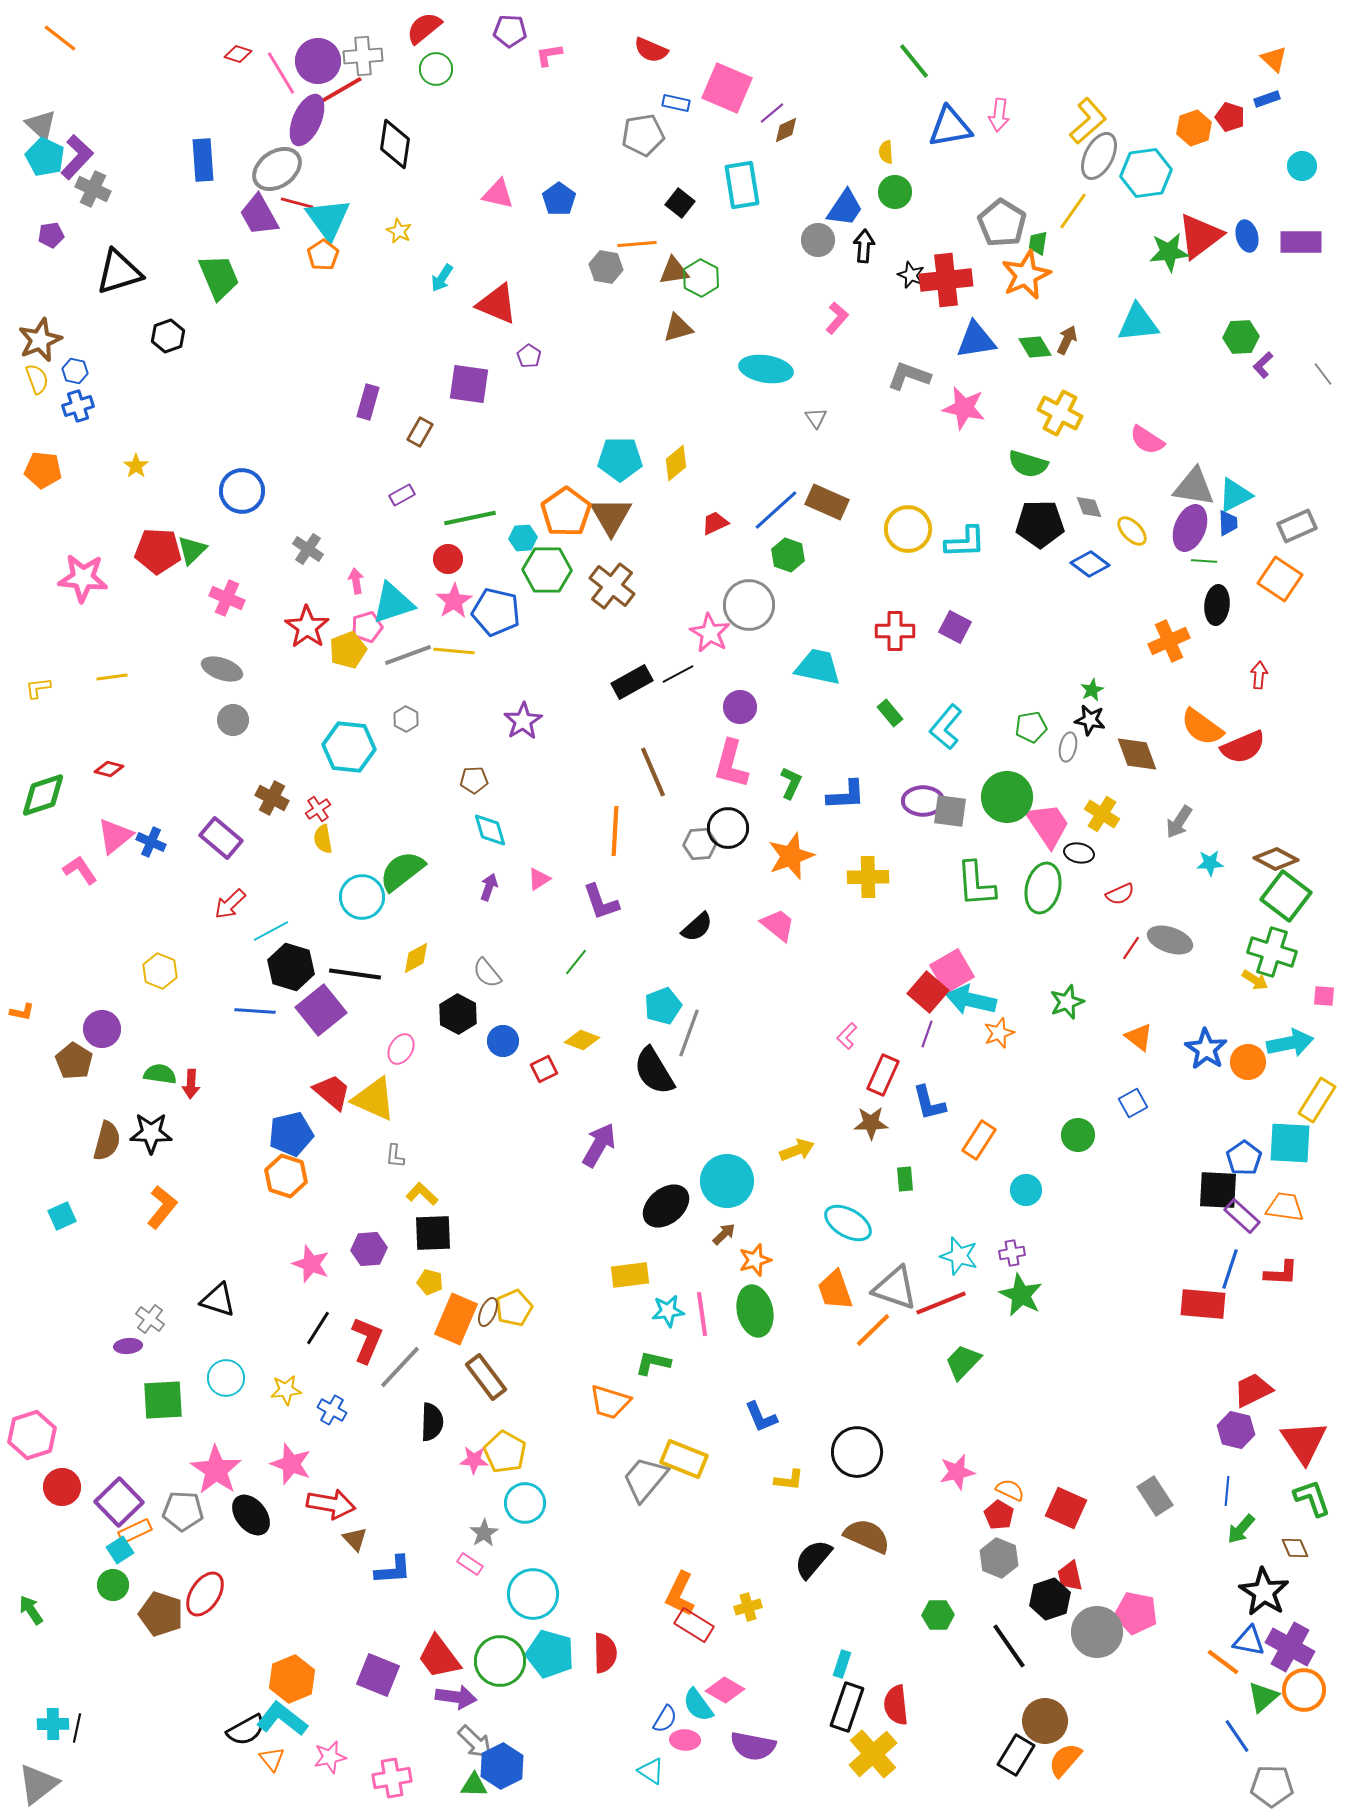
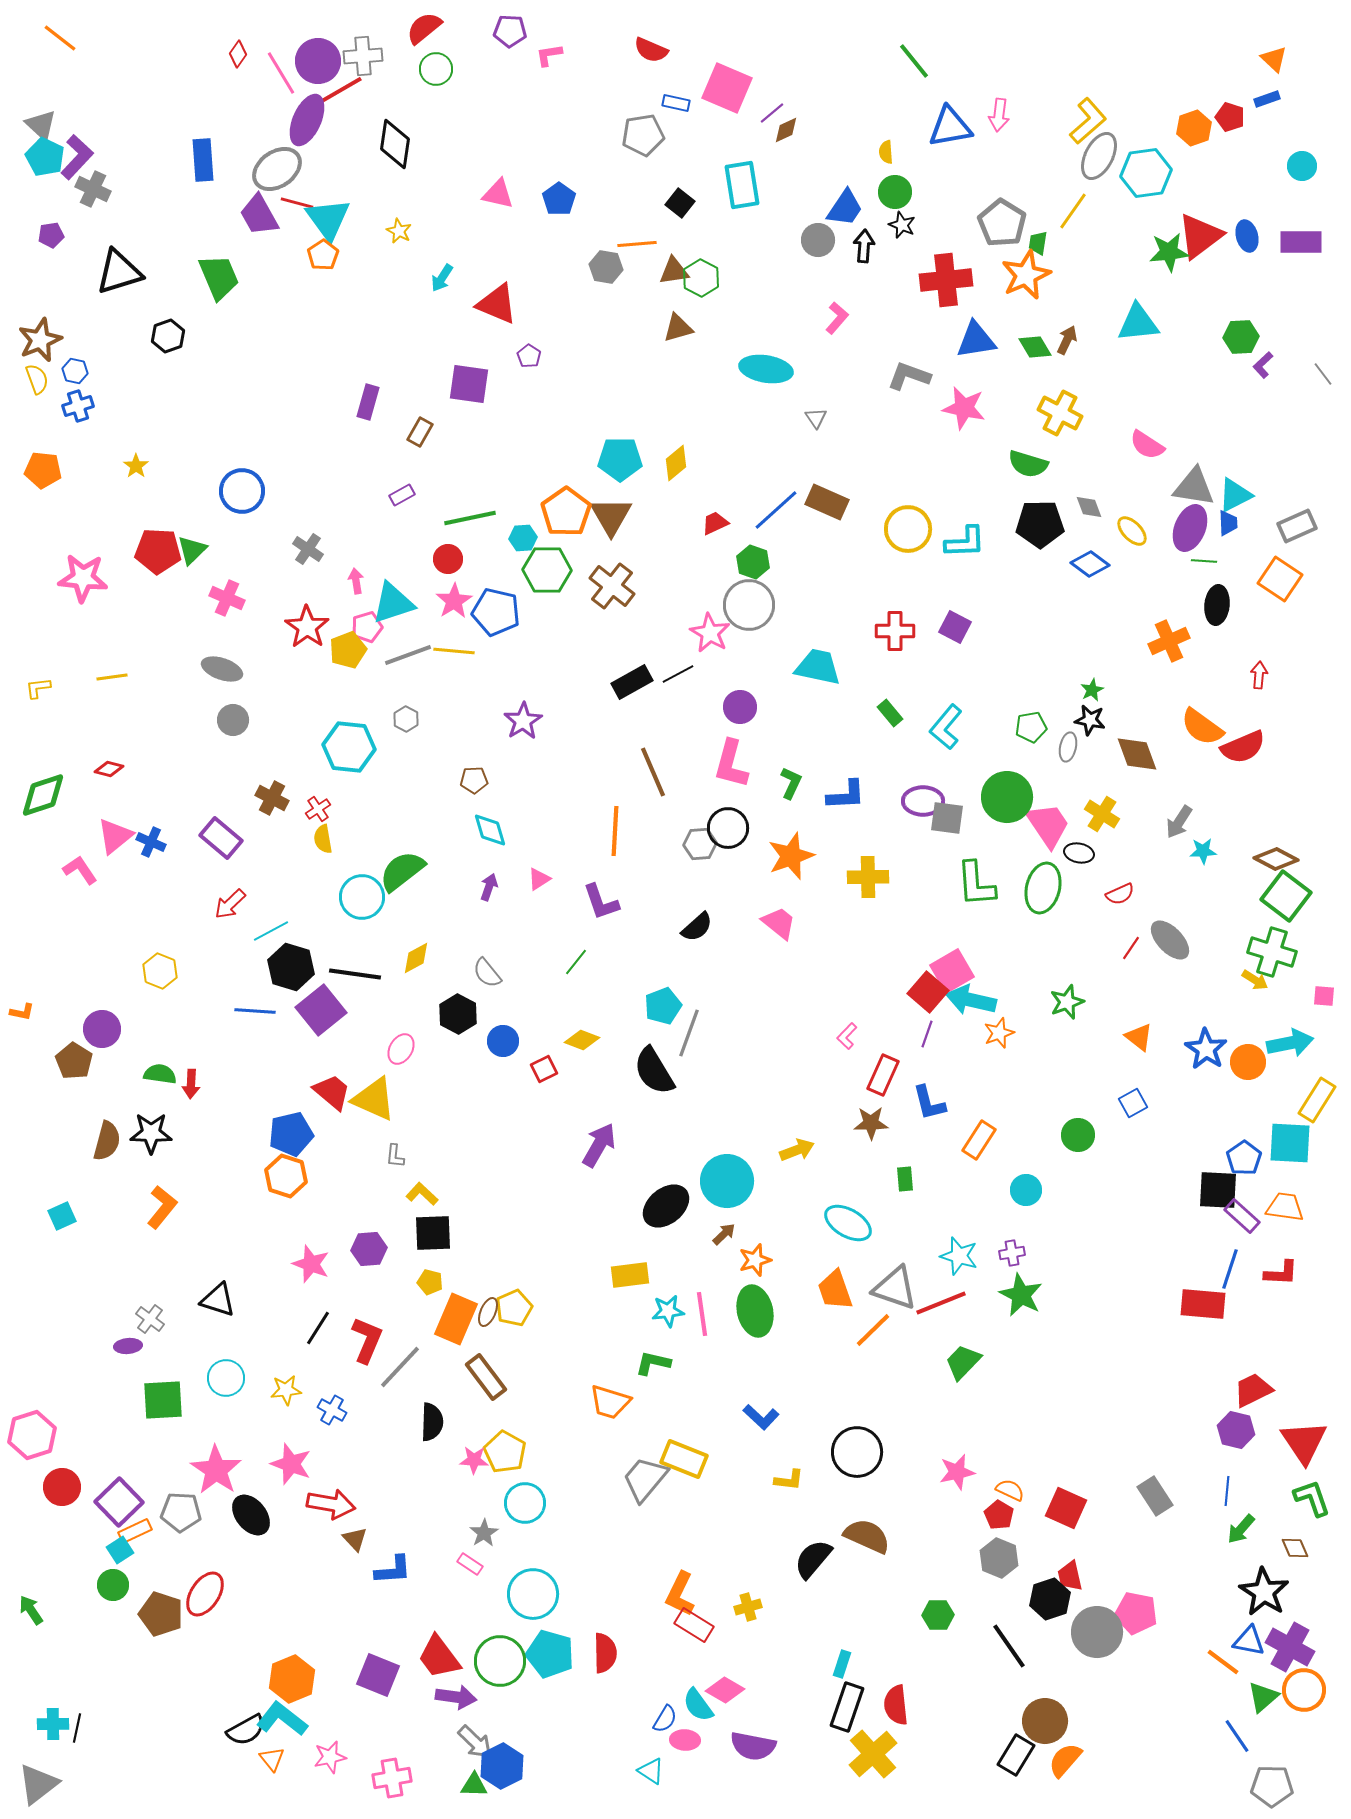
red diamond at (238, 54): rotated 72 degrees counterclockwise
black star at (911, 275): moved 9 px left, 50 px up
pink semicircle at (1147, 440): moved 5 px down
green hexagon at (788, 555): moved 35 px left, 7 px down
gray square at (950, 811): moved 3 px left, 7 px down
cyan star at (1210, 863): moved 7 px left, 12 px up
pink trapezoid at (778, 925): moved 1 px right, 2 px up
gray ellipse at (1170, 940): rotated 27 degrees clockwise
blue L-shape at (761, 1417): rotated 24 degrees counterclockwise
gray pentagon at (183, 1511): moved 2 px left, 1 px down
